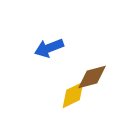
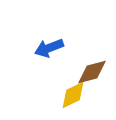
brown diamond: moved 5 px up
